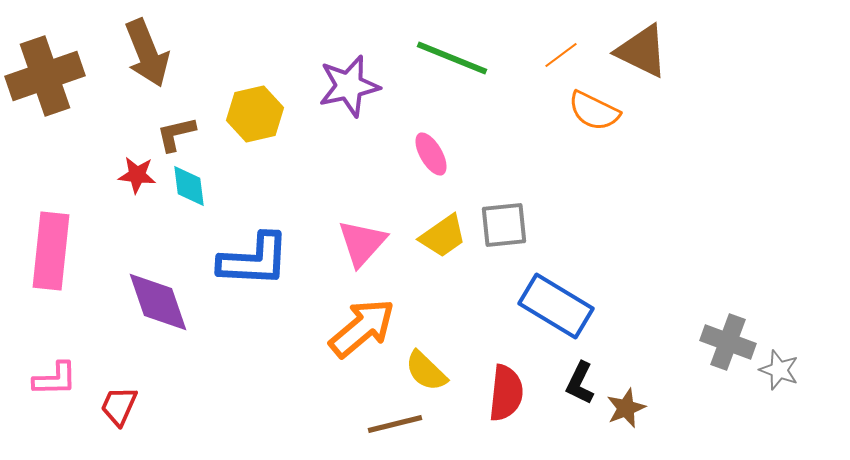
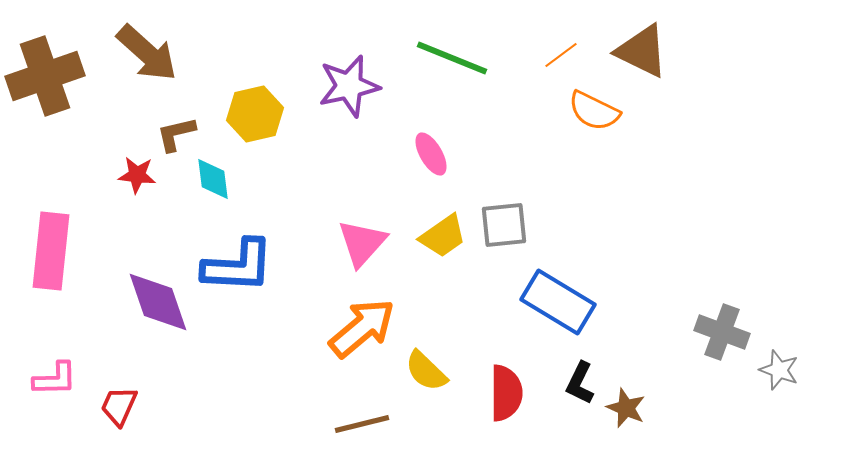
brown arrow: rotated 26 degrees counterclockwise
cyan diamond: moved 24 px right, 7 px up
blue L-shape: moved 16 px left, 6 px down
blue rectangle: moved 2 px right, 4 px up
gray cross: moved 6 px left, 10 px up
red semicircle: rotated 6 degrees counterclockwise
brown star: rotated 27 degrees counterclockwise
brown line: moved 33 px left
